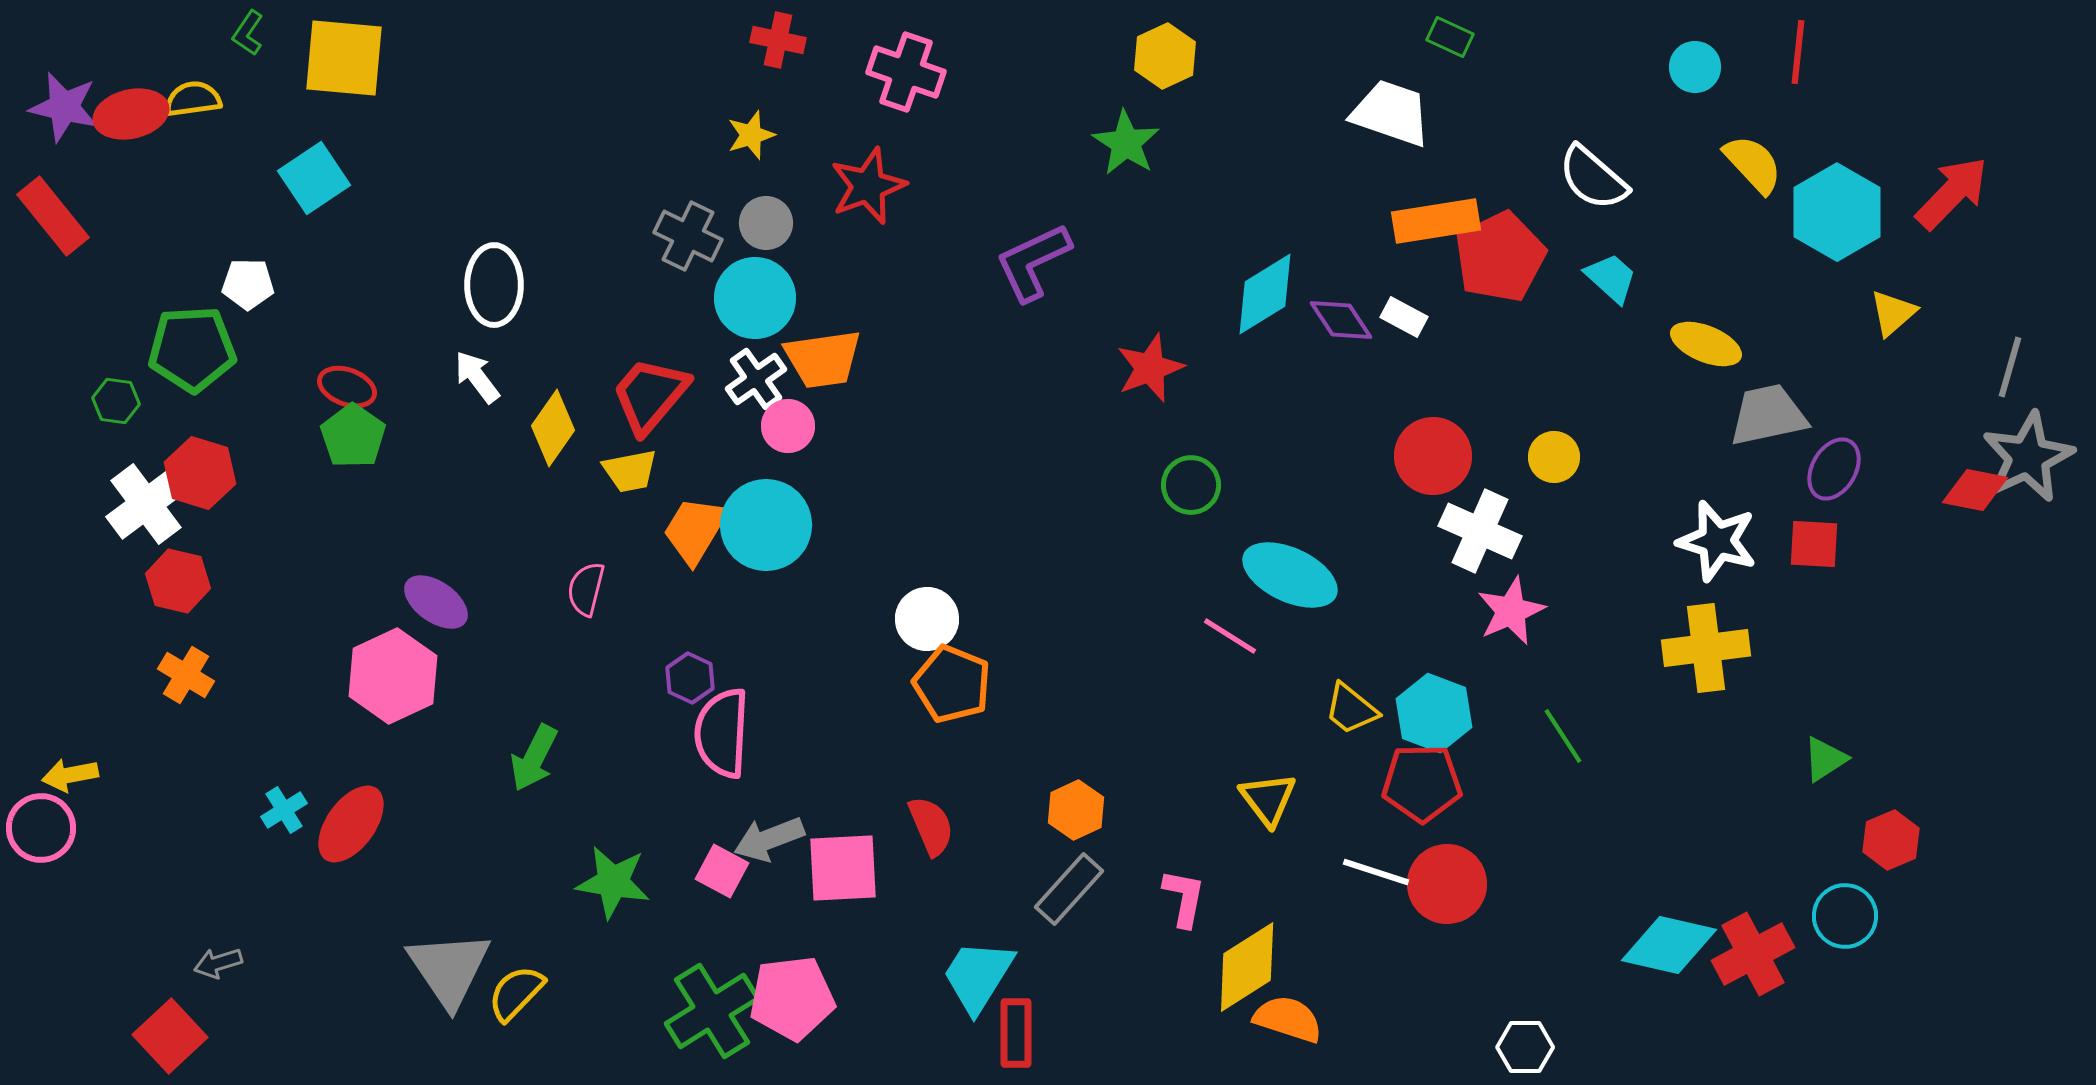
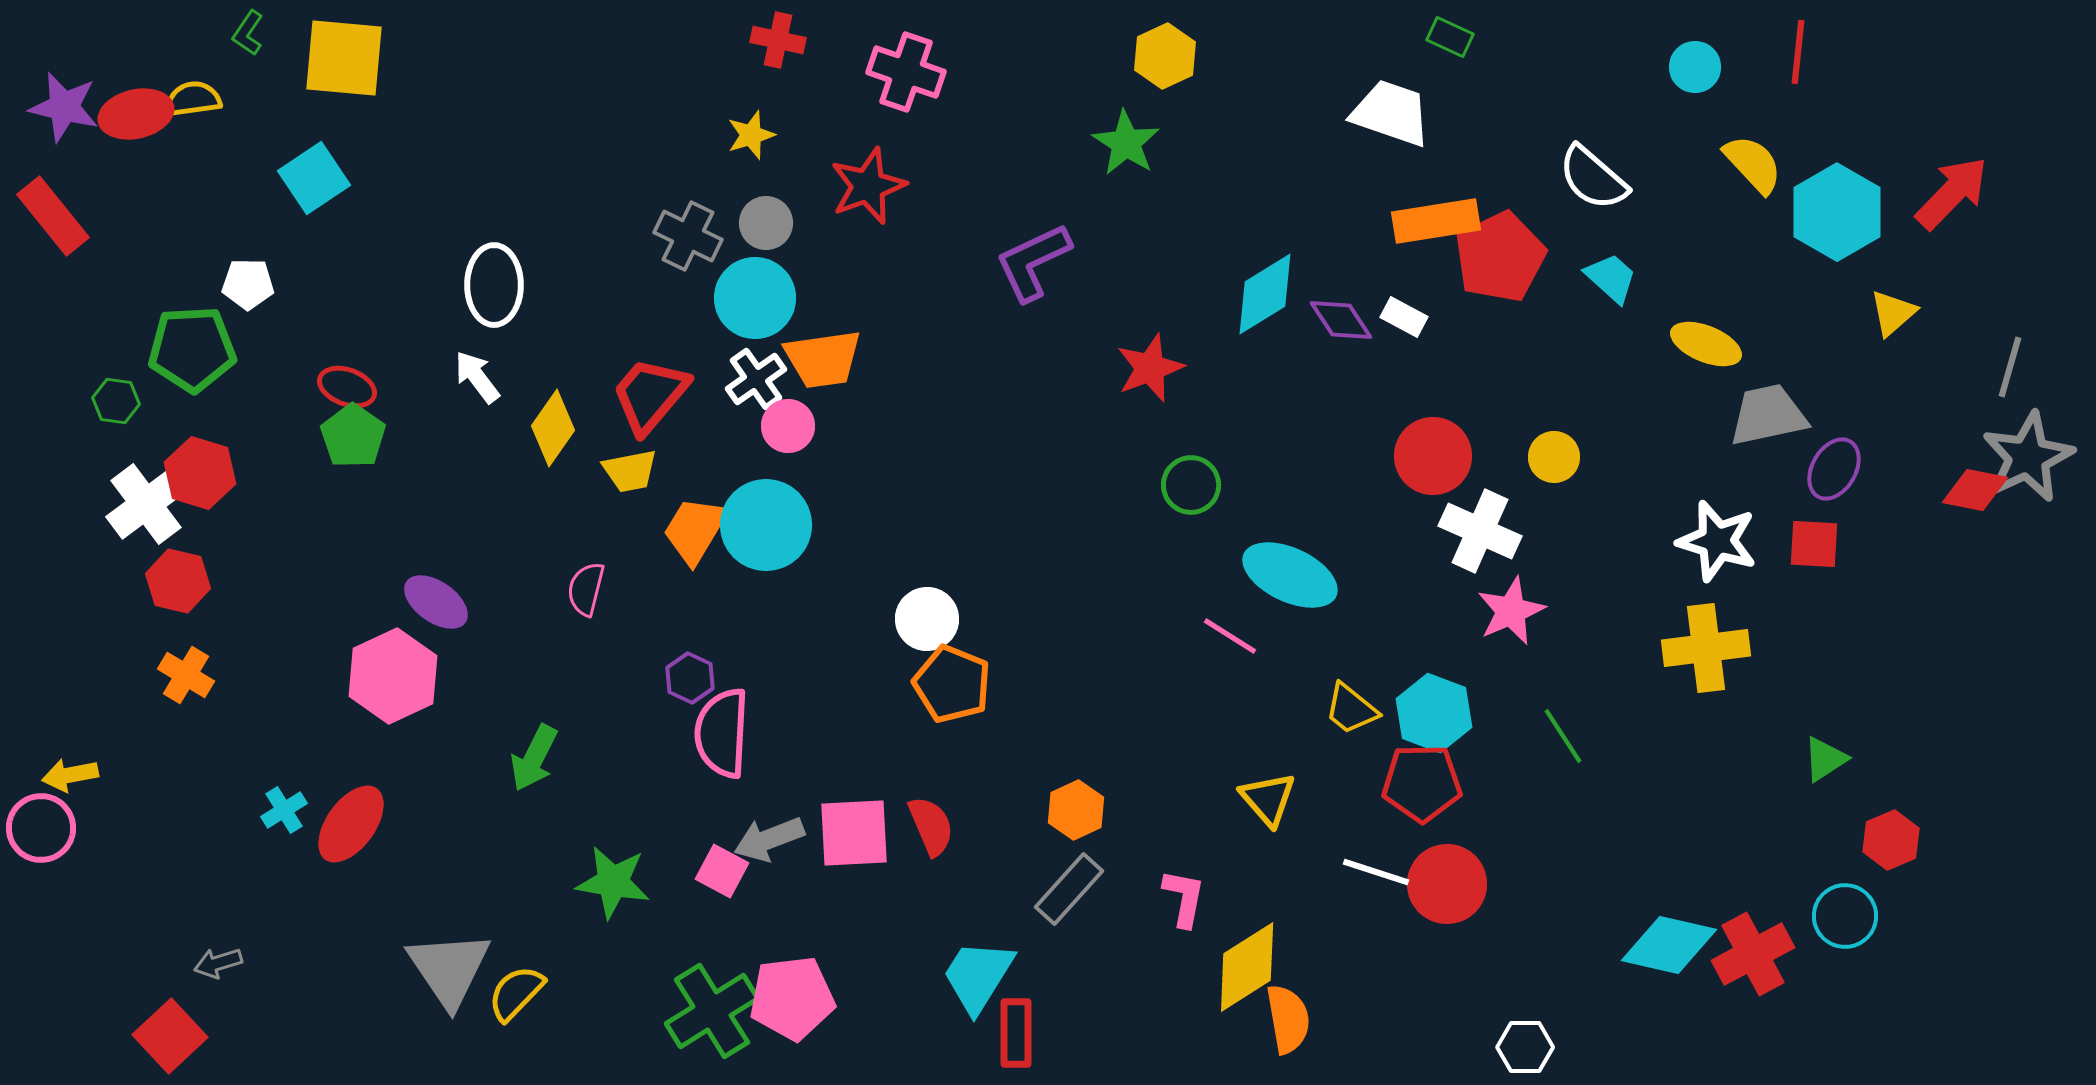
red ellipse at (131, 114): moved 5 px right
yellow triangle at (1268, 799): rotated 4 degrees counterclockwise
pink square at (843, 868): moved 11 px right, 35 px up
orange semicircle at (1288, 1019): rotated 62 degrees clockwise
